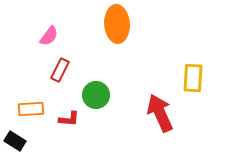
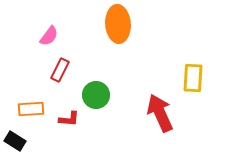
orange ellipse: moved 1 px right
